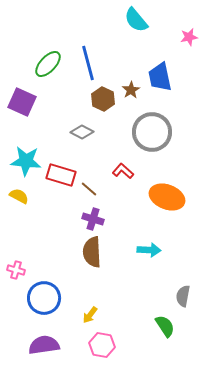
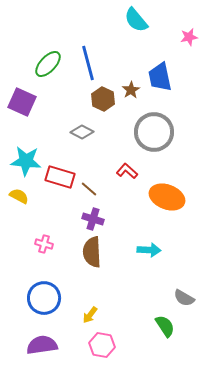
gray circle: moved 2 px right
red L-shape: moved 4 px right
red rectangle: moved 1 px left, 2 px down
pink cross: moved 28 px right, 26 px up
gray semicircle: moved 1 px right, 2 px down; rotated 70 degrees counterclockwise
purple semicircle: moved 2 px left
